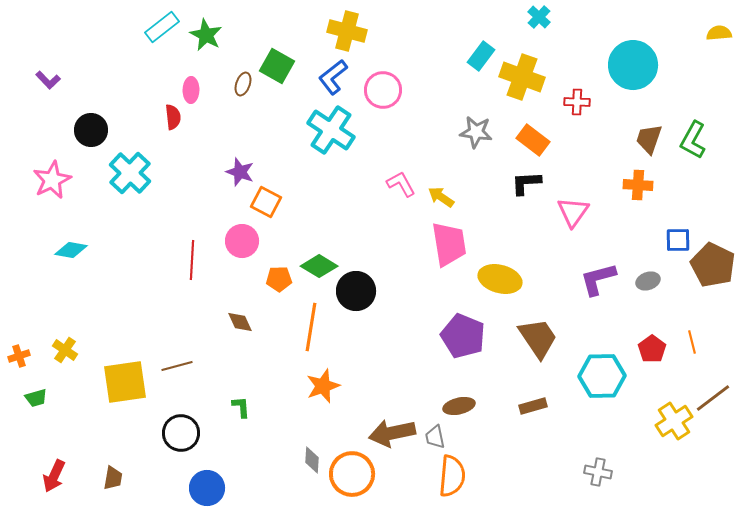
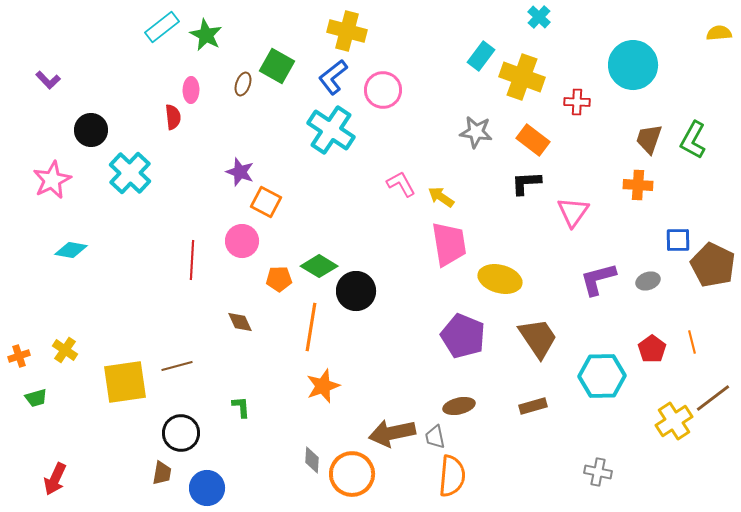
red arrow at (54, 476): moved 1 px right, 3 px down
brown trapezoid at (113, 478): moved 49 px right, 5 px up
